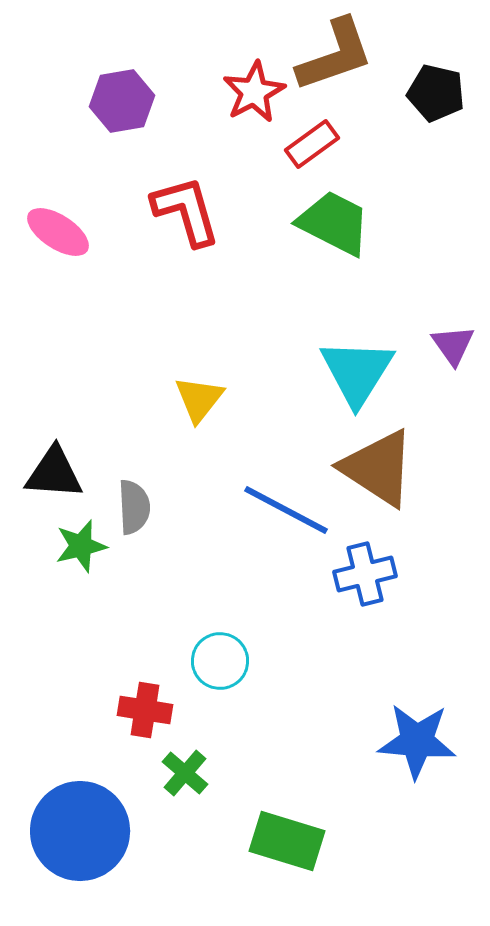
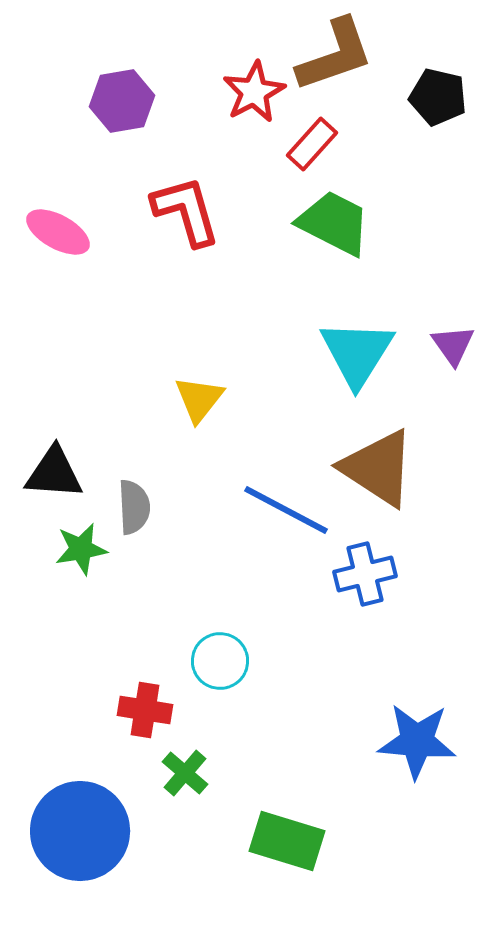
black pentagon: moved 2 px right, 4 px down
red rectangle: rotated 12 degrees counterclockwise
pink ellipse: rotated 4 degrees counterclockwise
cyan triangle: moved 19 px up
green star: moved 3 px down; rotated 4 degrees clockwise
